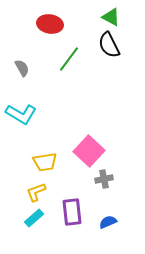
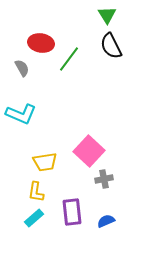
green triangle: moved 4 px left, 2 px up; rotated 30 degrees clockwise
red ellipse: moved 9 px left, 19 px down
black semicircle: moved 2 px right, 1 px down
cyan L-shape: rotated 8 degrees counterclockwise
yellow L-shape: rotated 60 degrees counterclockwise
blue semicircle: moved 2 px left, 1 px up
